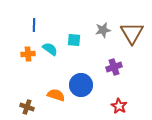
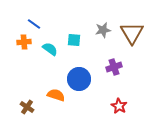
blue line: moved 1 px up; rotated 56 degrees counterclockwise
orange cross: moved 4 px left, 12 px up
blue circle: moved 2 px left, 6 px up
brown cross: rotated 16 degrees clockwise
